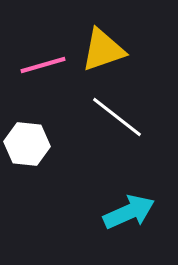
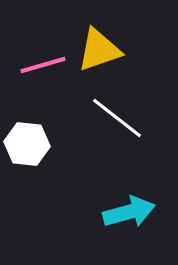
yellow triangle: moved 4 px left
white line: moved 1 px down
cyan arrow: rotated 9 degrees clockwise
